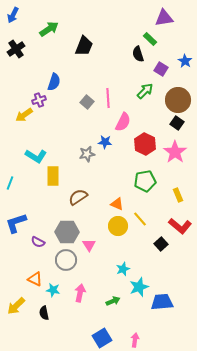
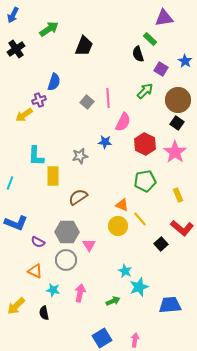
gray star at (87, 154): moved 7 px left, 2 px down
cyan L-shape at (36, 156): rotated 60 degrees clockwise
orange triangle at (117, 204): moved 5 px right, 1 px down
blue L-shape at (16, 223): rotated 140 degrees counterclockwise
red L-shape at (180, 226): moved 2 px right, 2 px down
cyan star at (123, 269): moved 2 px right, 2 px down; rotated 24 degrees counterclockwise
orange triangle at (35, 279): moved 8 px up
blue trapezoid at (162, 302): moved 8 px right, 3 px down
